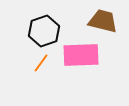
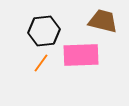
black hexagon: rotated 12 degrees clockwise
